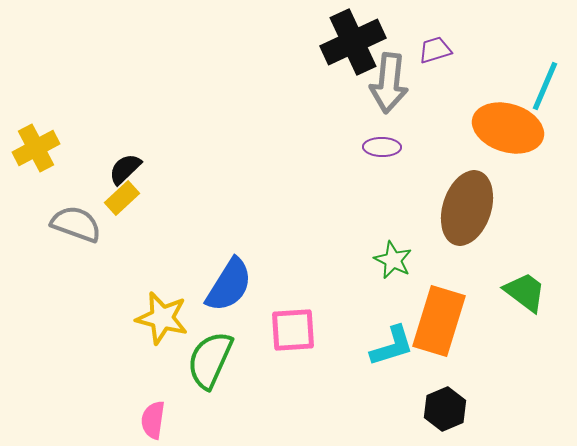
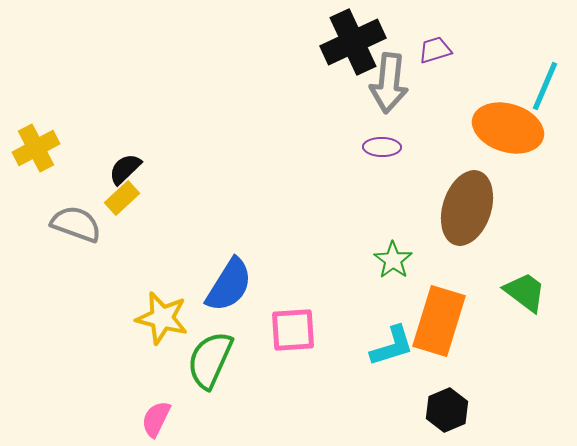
green star: rotated 9 degrees clockwise
black hexagon: moved 2 px right, 1 px down
pink semicircle: moved 3 px right, 1 px up; rotated 18 degrees clockwise
